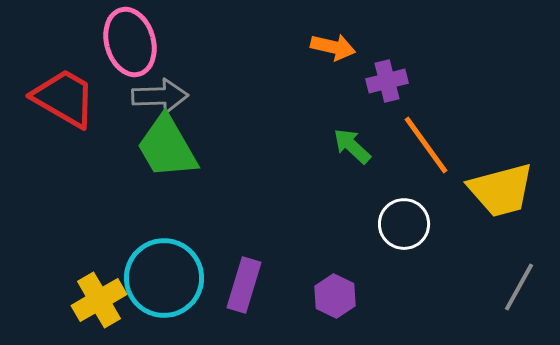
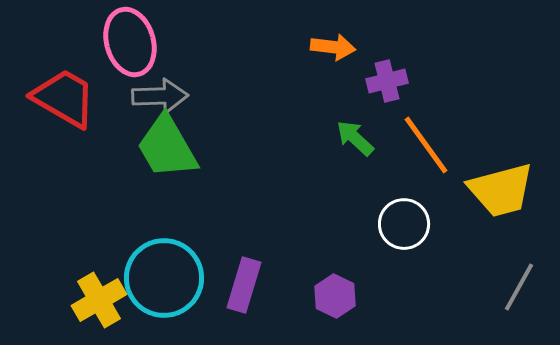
orange arrow: rotated 6 degrees counterclockwise
green arrow: moved 3 px right, 8 px up
